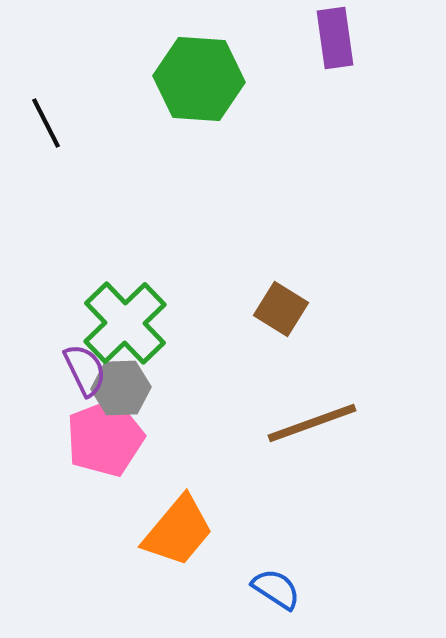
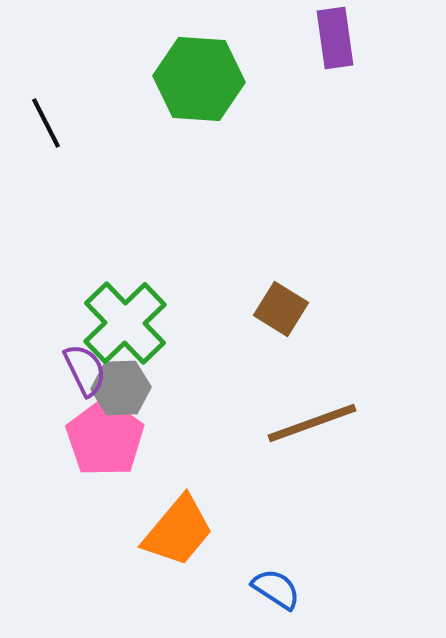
pink pentagon: rotated 16 degrees counterclockwise
